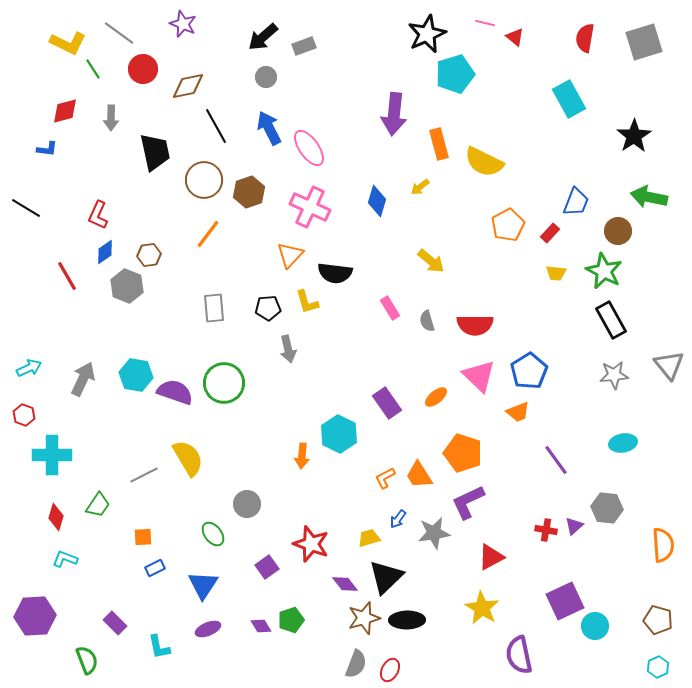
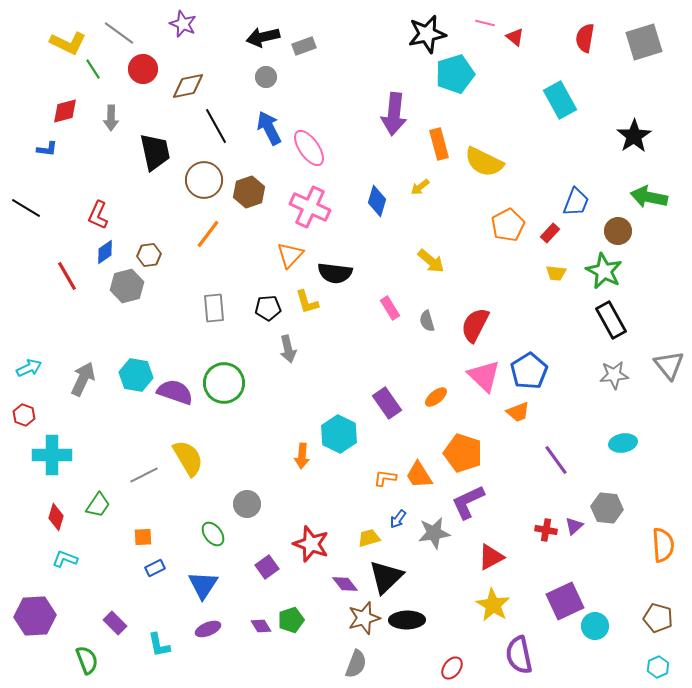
black star at (427, 34): rotated 12 degrees clockwise
black arrow at (263, 37): rotated 28 degrees clockwise
cyan rectangle at (569, 99): moved 9 px left, 1 px down
gray hexagon at (127, 286): rotated 24 degrees clockwise
red semicircle at (475, 325): rotated 117 degrees clockwise
pink triangle at (479, 376): moved 5 px right
orange L-shape at (385, 478): rotated 35 degrees clockwise
yellow star at (482, 608): moved 11 px right, 3 px up
brown pentagon at (658, 620): moved 2 px up
cyan L-shape at (159, 647): moved 2 px up
red ellipse at (390, 670): moved 62 px right, 2 px up; rotated 10 degrees clockwise
